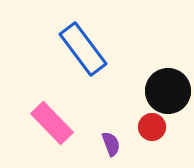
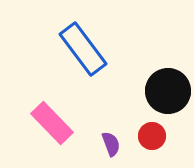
red circle: moved 9 px down
